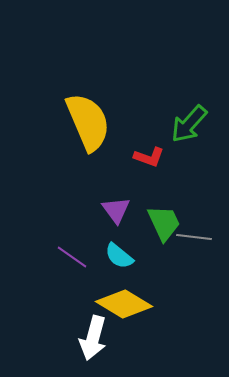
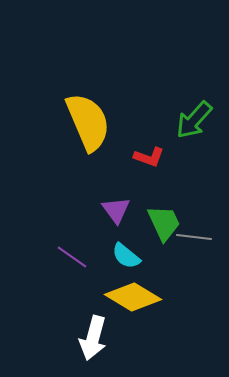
green arrow: moved 5 px right, 4 px up
cyan semicircle: moved 7 px right
yellow diamond: moved 9 px right, 7 px up
